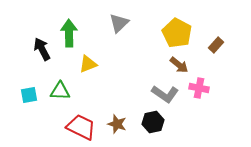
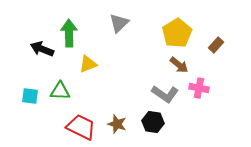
yellow pentagon: rotated 12 degrees clockwise
black arrow: rotated 40 degrees counterclockwise
cyan square: moved 1 px right, 1 px down; rotated 18 degrees clockwise
black hexagon: rotated 20 degrees clockwise
